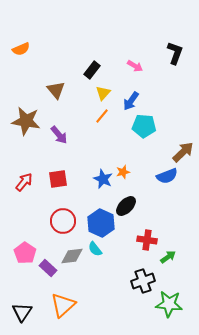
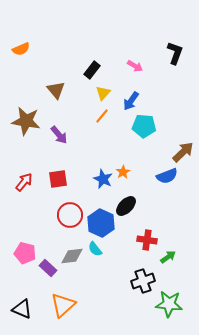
orange star: rotated 16 degrees counterclockwise
red circle: moved 7 px right, 6 px up
pink pentagon: rotated 20 degrees counterclockwise
black triangle: moved 3 px up; rotated 40 degrees counterclockwise
